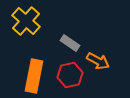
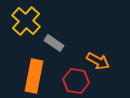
gray rectangle: moved 16 px left
red hexagon: moved 6 px right, 6 px down; rotated 20 degrees clockwise
